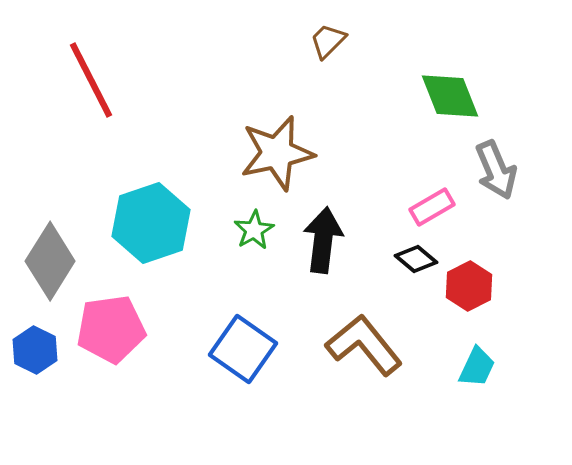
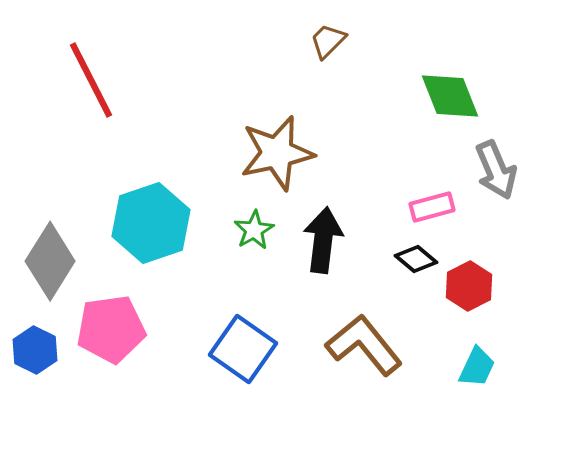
pink rectangle: rotated 15 degrees clockwise
